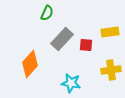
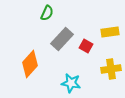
red square: moved 1 px down; rotated 24 degrees clockwise
yellow cross: moved 1 px up
